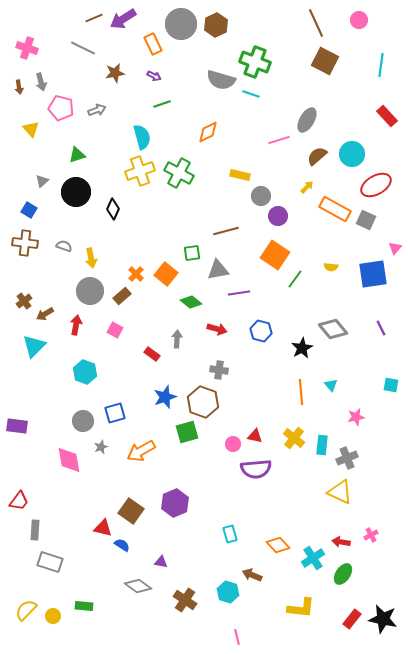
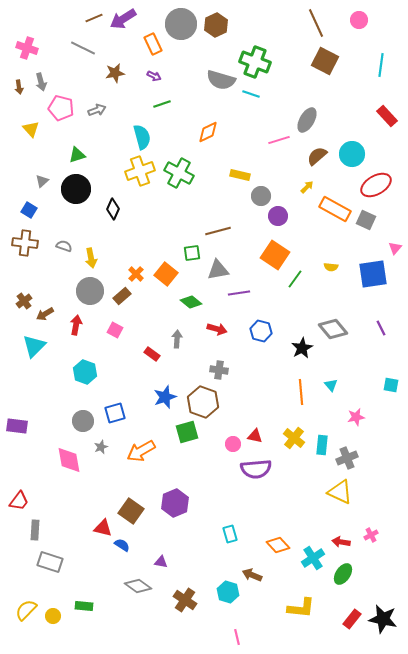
black circle at (76, 192): moved 3 px up
brown line at (226, 231): moved 8 px left
